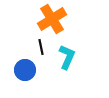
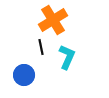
orange cross: moved 1 px right, 1 px down
blue circle: moved 1 px left, 5 px down
